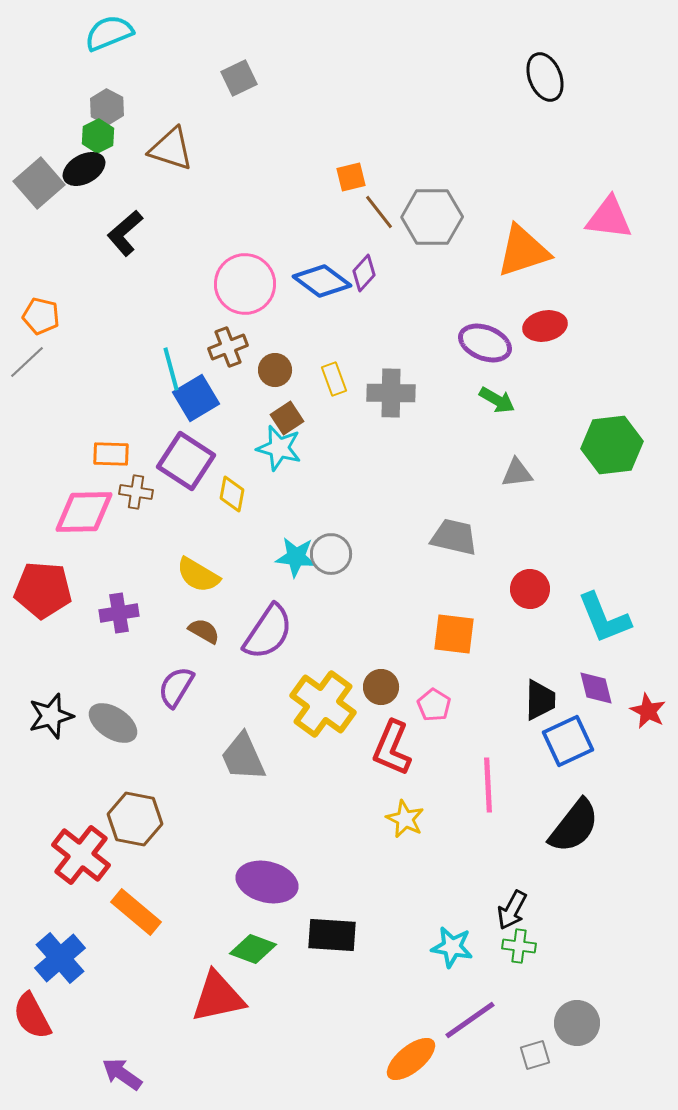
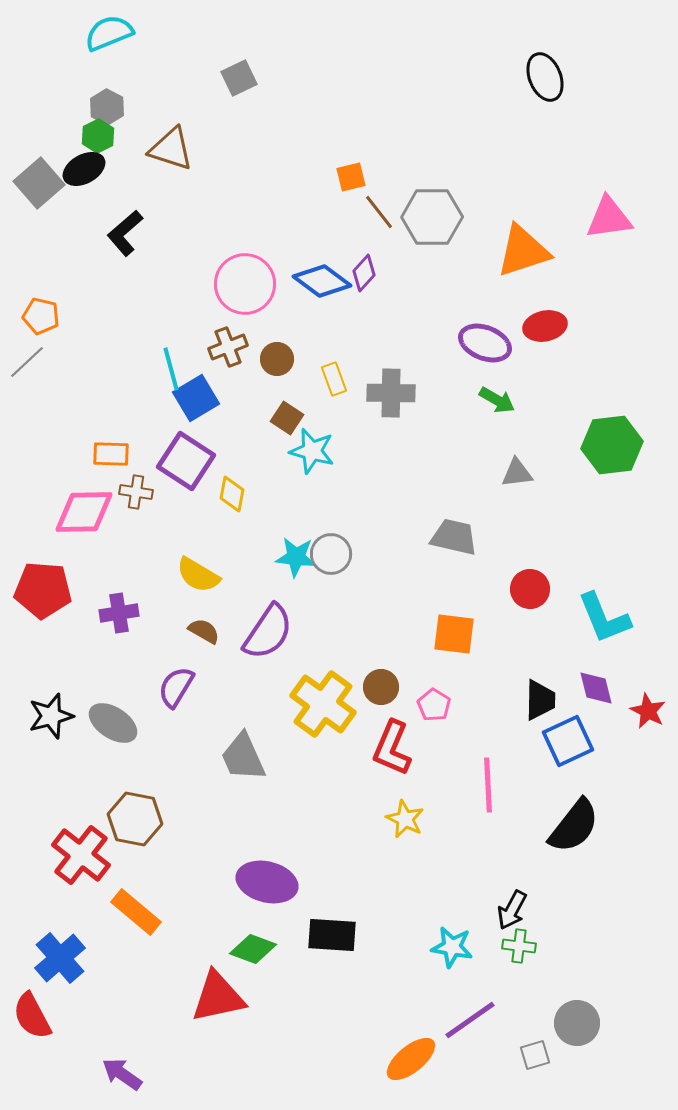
pink triangle at (609, 218): rotated 15 degrees counterclockwise
brown circle at (275, 370): moved 2 px right, 11 px up
brown square at (287, 418): rotated 24 degrees counterclockwise
cyan star at (279, 448): moved 33 px right, 3 px down
